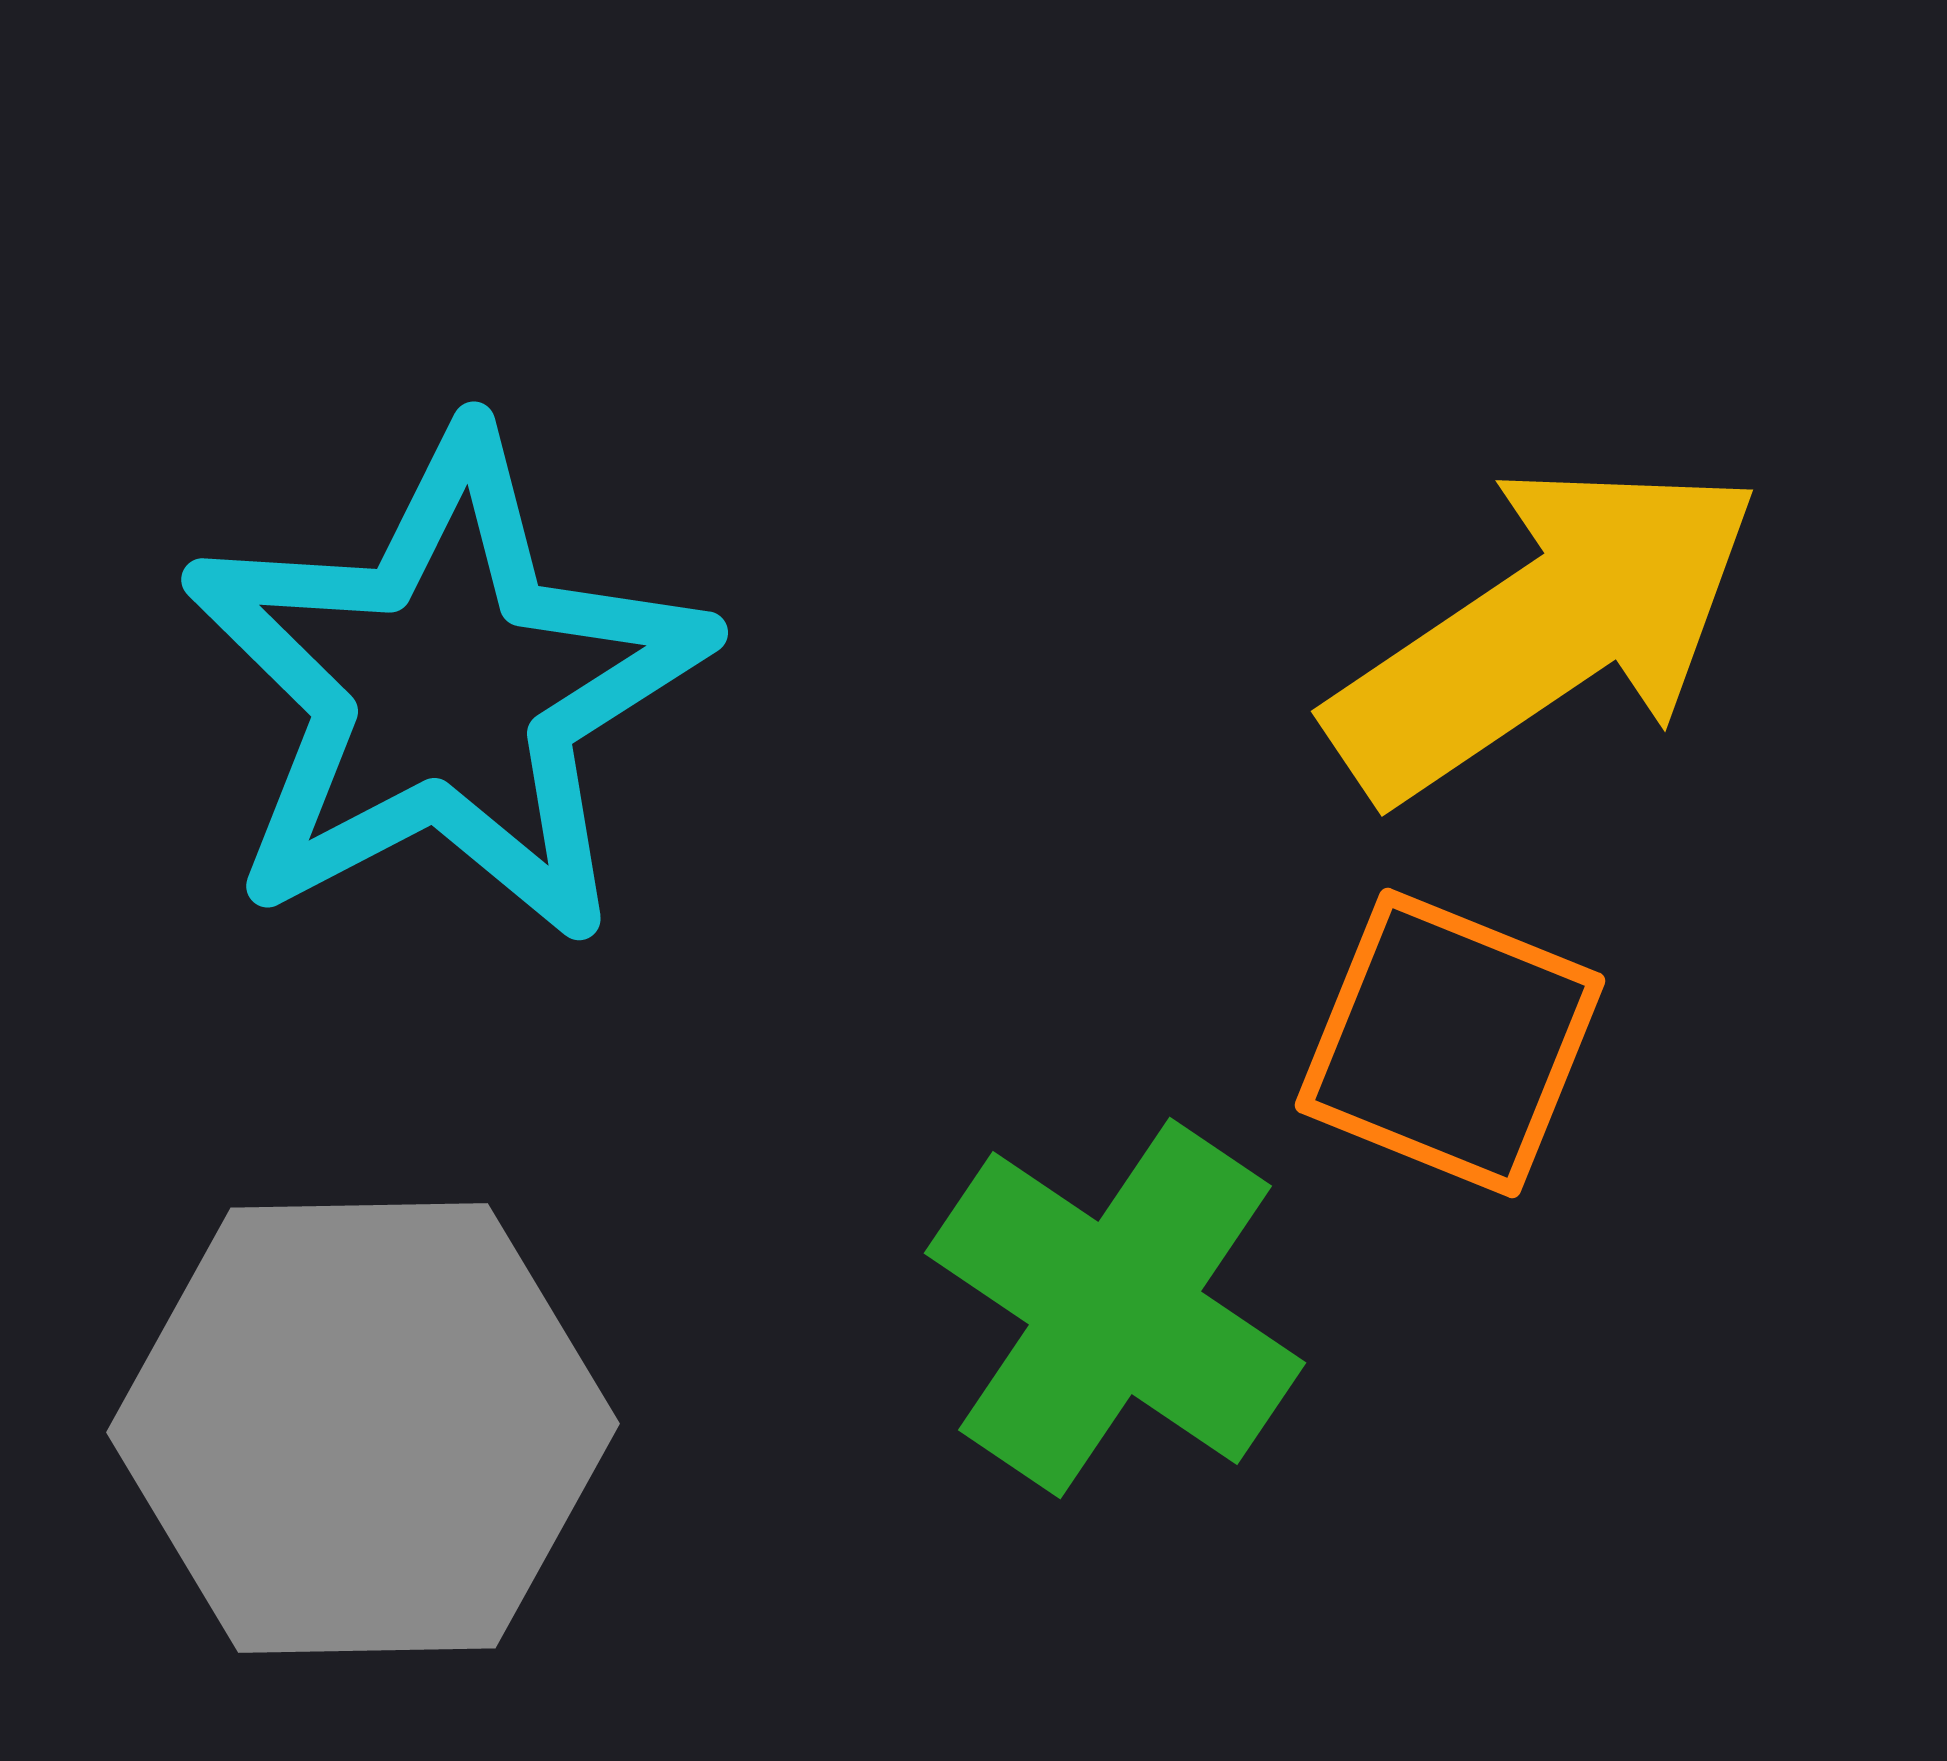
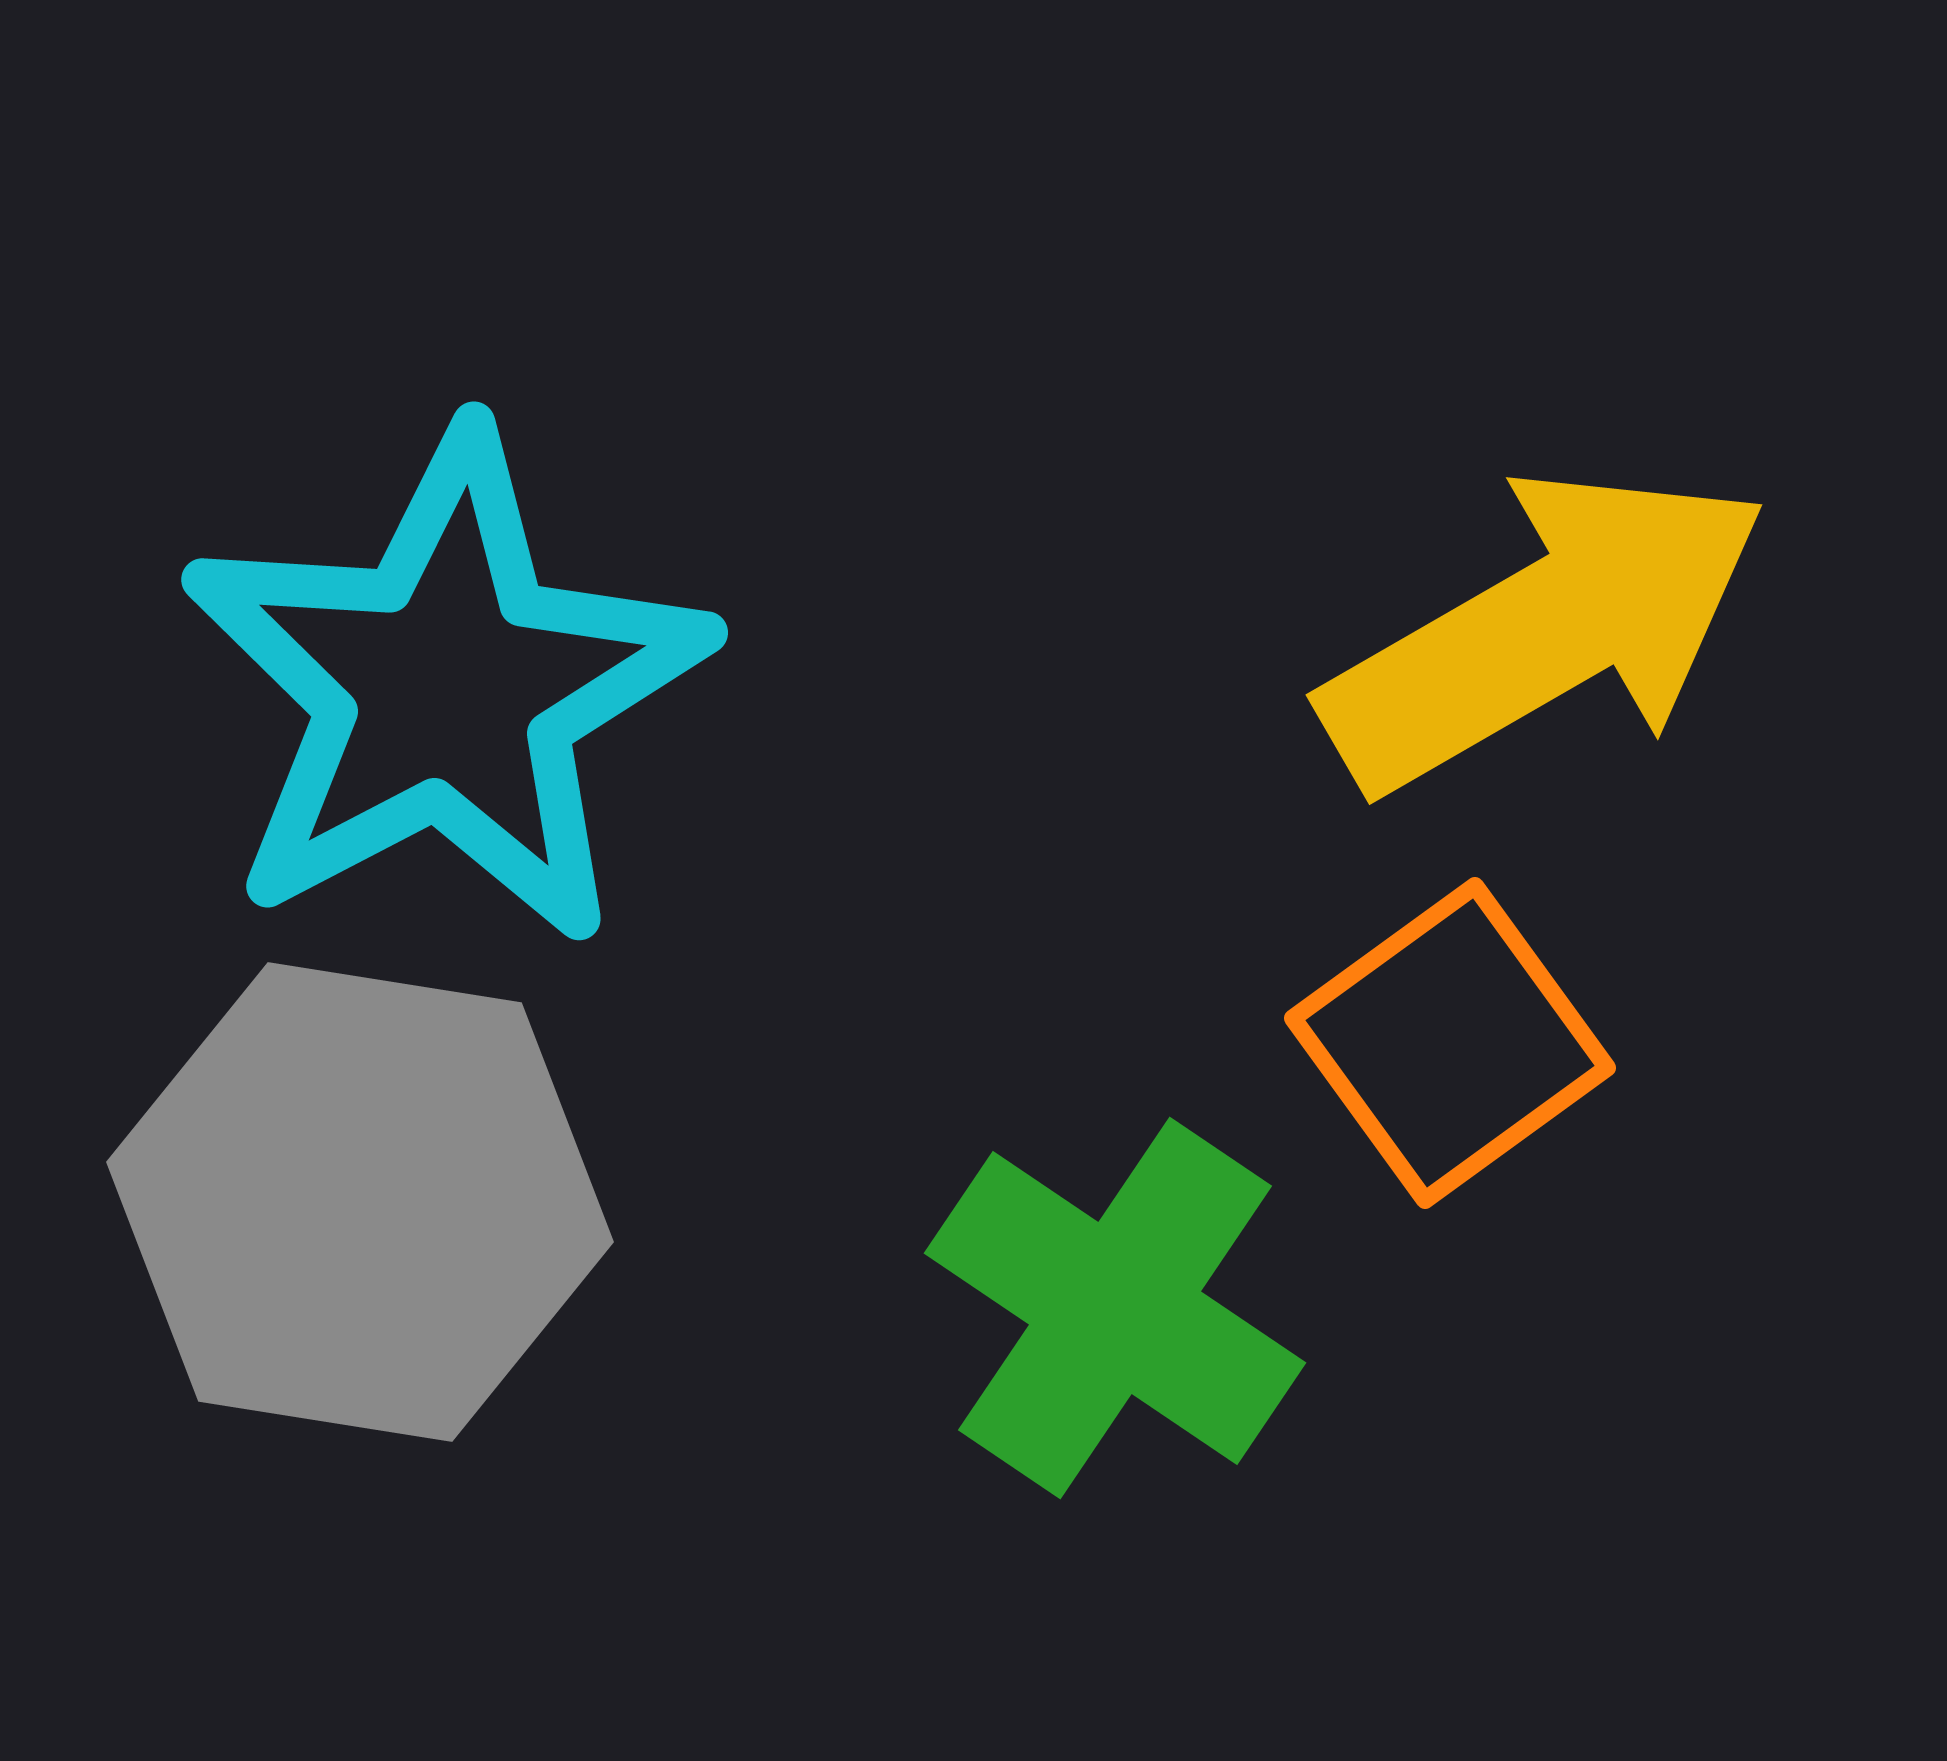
yellow arrow: rotated 4 degrees clockwise
orange square: rotated 32 degrees clockwise
gray hexagon: moved 3 px left, 226 px up; rotated 10 degrees clockwise
